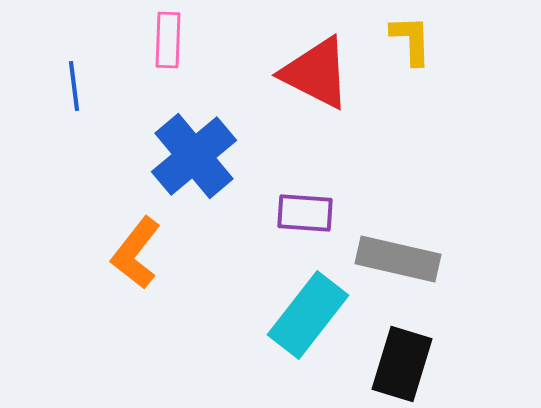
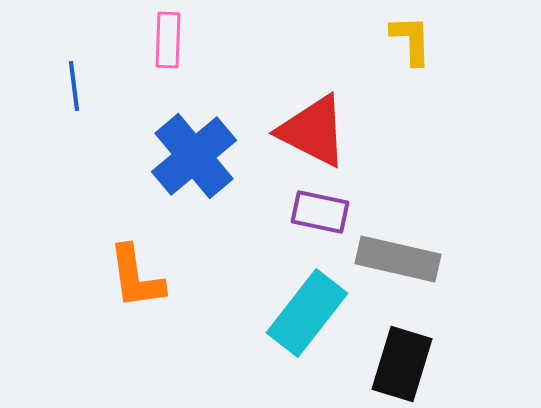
red triangle: moved 3 px left, 58 px down
purple rectangle: moved 15 px right, 1 px up; rotated 8 degrees clockwise
orange L-shape: moved 24 px down; rotated 46 degrees counterclockwise
cyan rectangle: moved 1 px left, 2 px up
